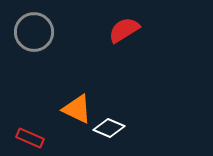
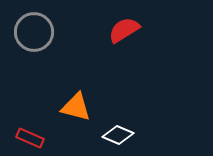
orange triangle: moved 1 px left, 2 px up; rotated 12 degrees counterclockwise
white diamond: moved 9 px right, 7 px down
